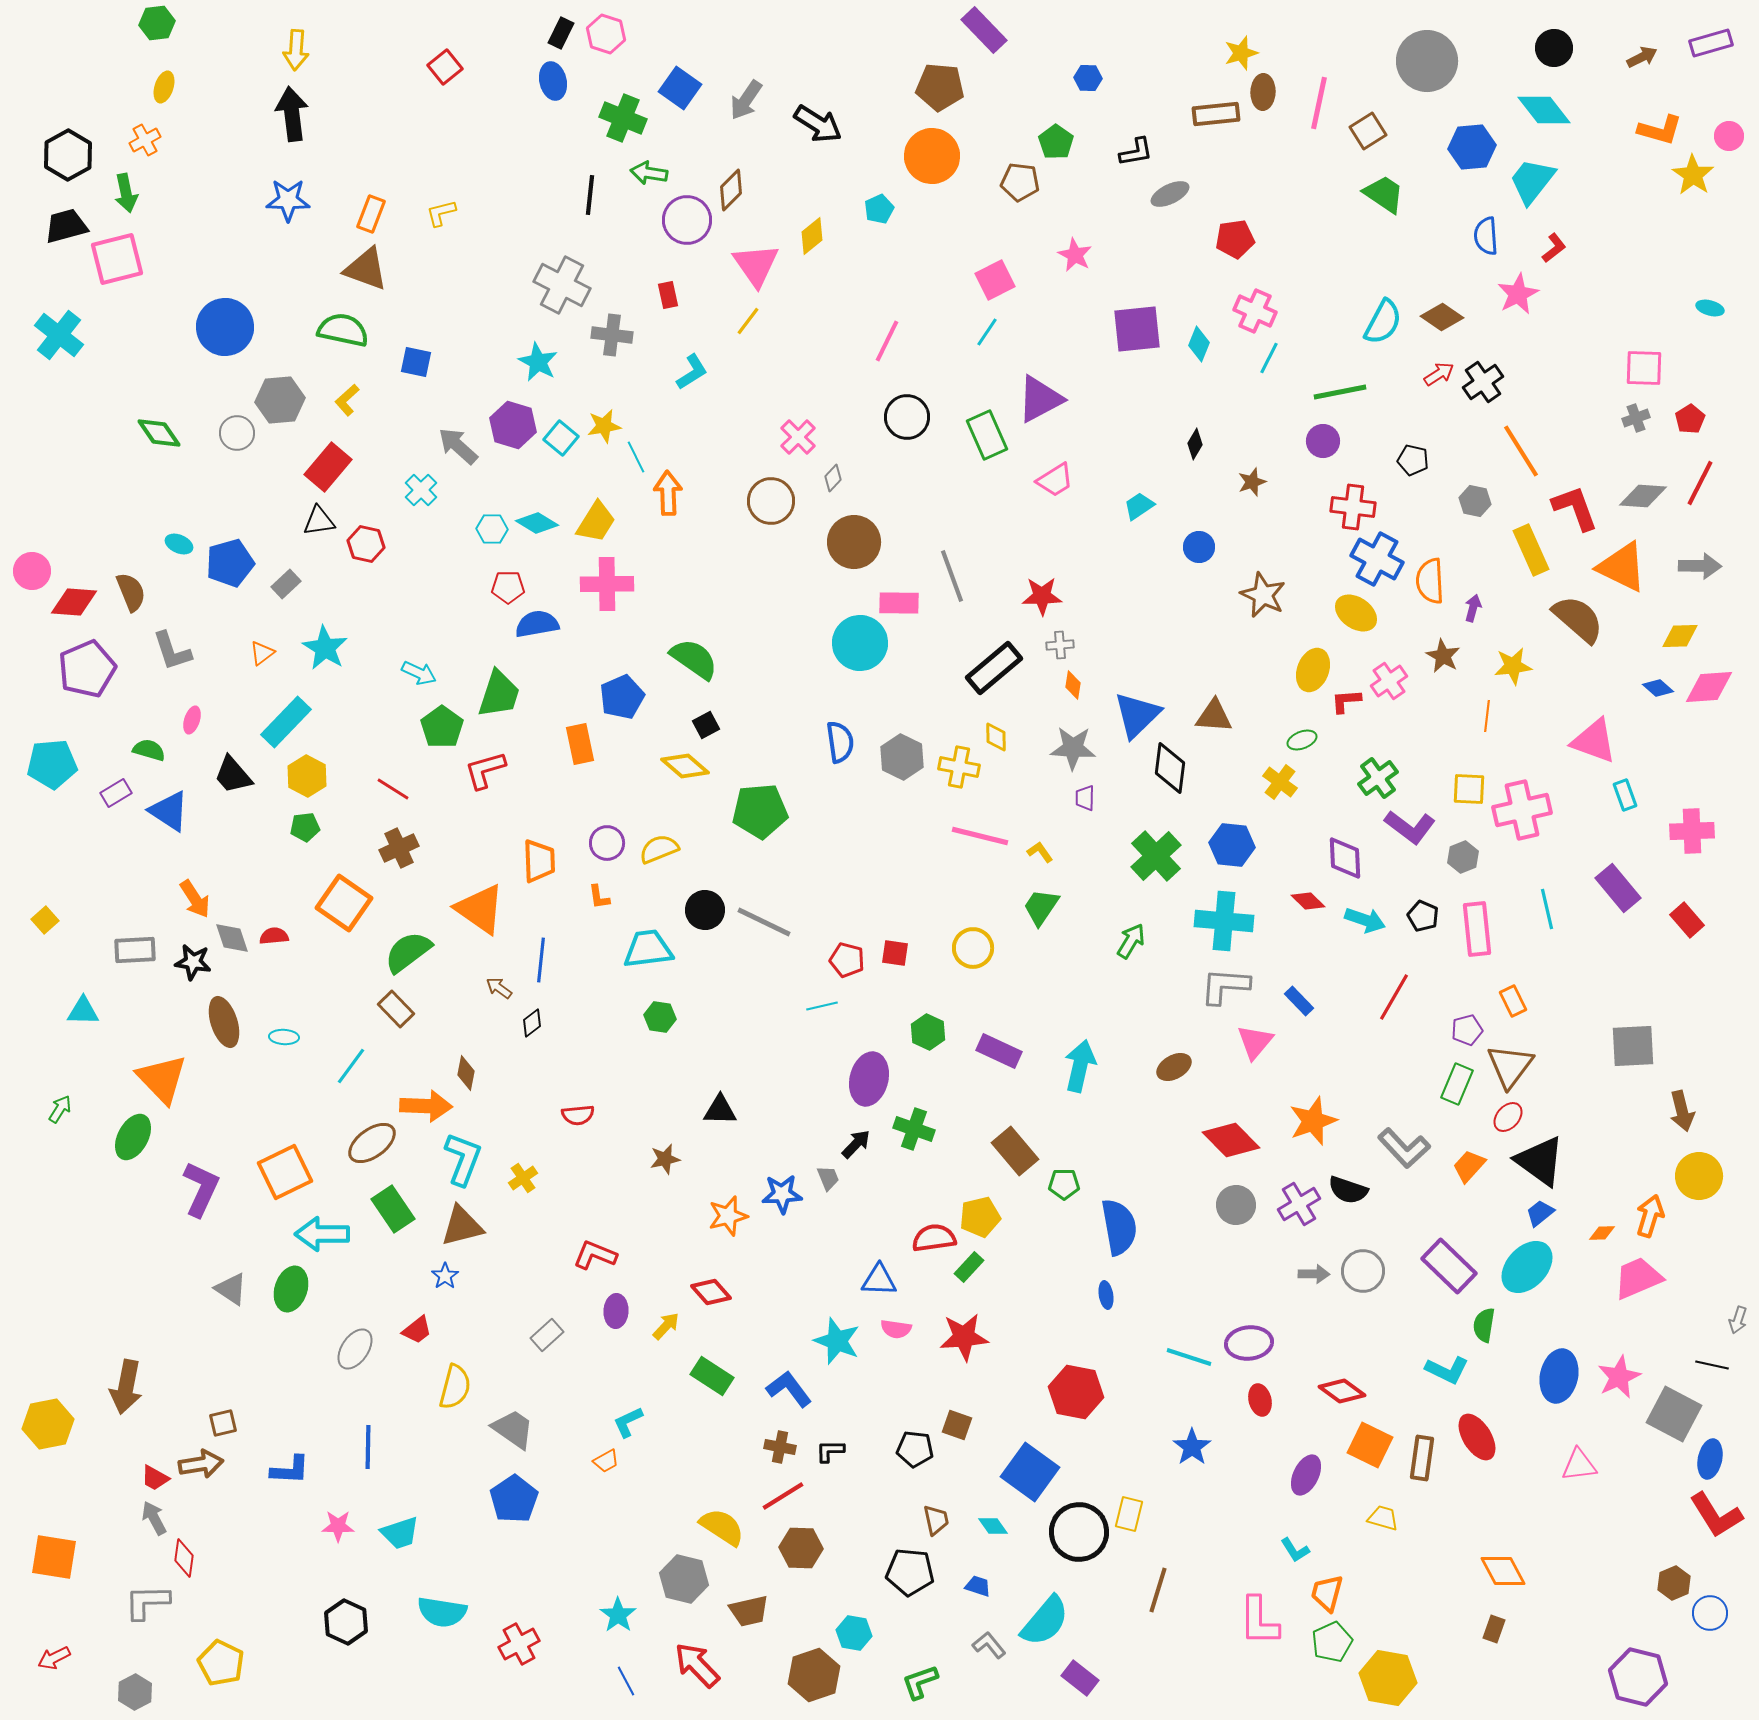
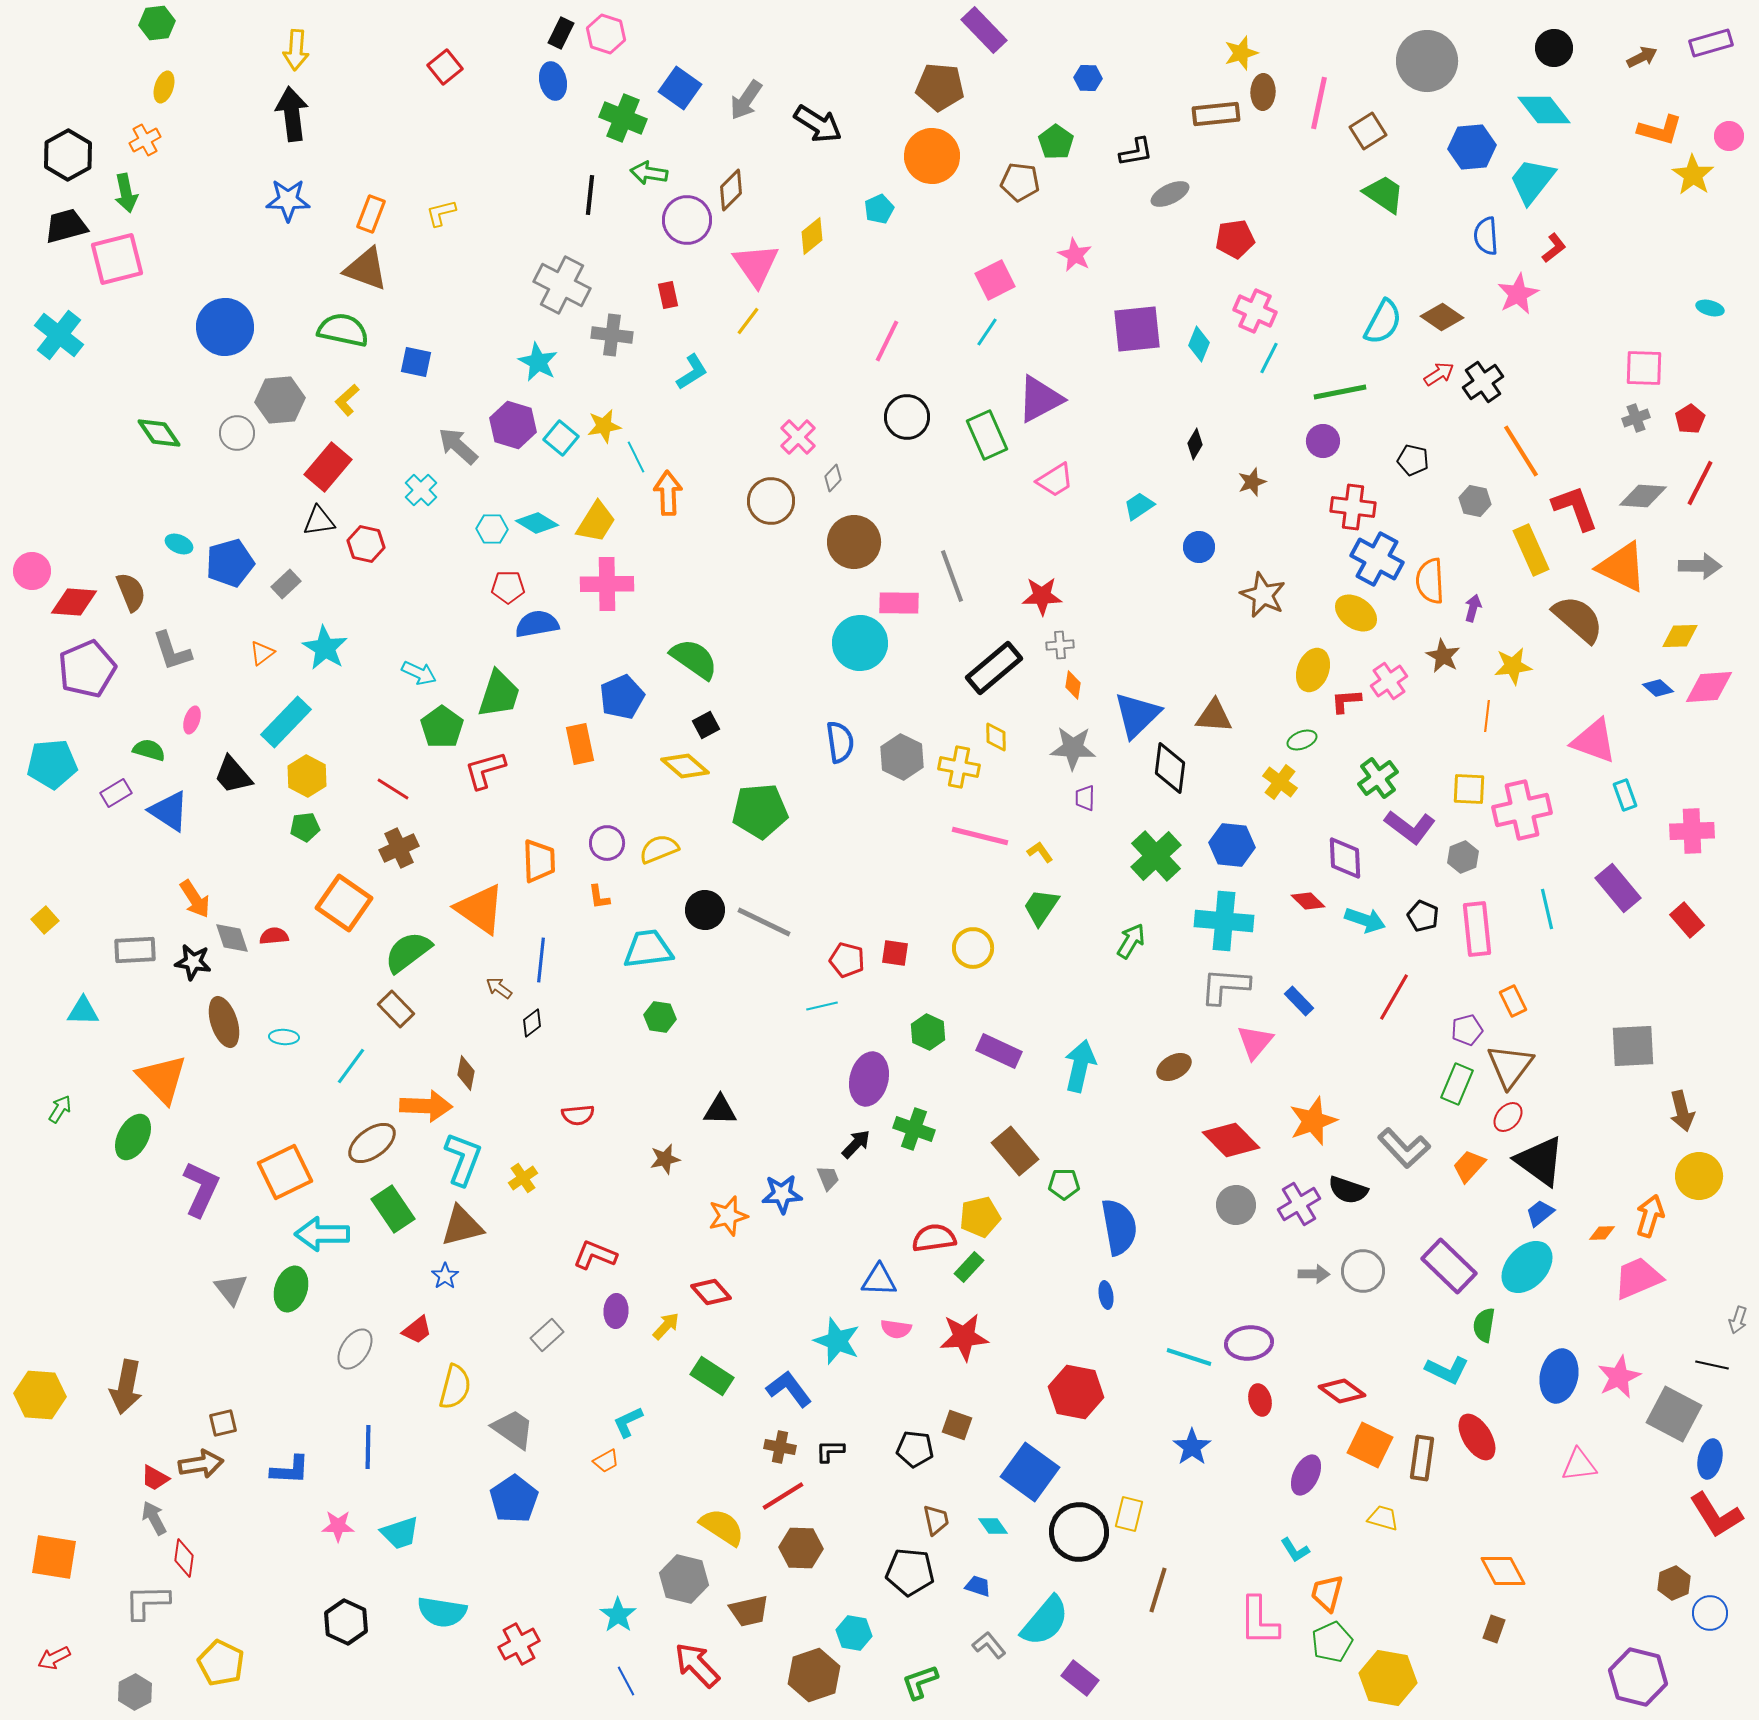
gray triangle at (231, 1289): rotated 18 degrees clockwise
yellow hexagon at (48, 1424): moved 8 px left, 29 px up; rotated 15 degrees clockwise
